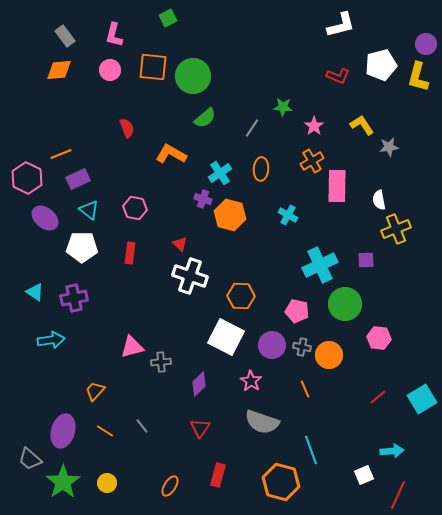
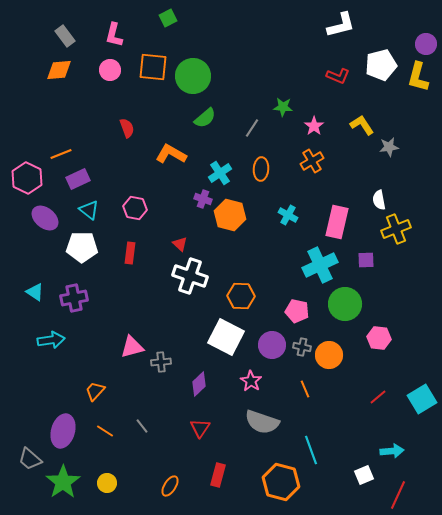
pink rectangle at (337, 186): moved 36 px down; rotated 12 degrees clockwise
